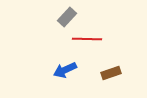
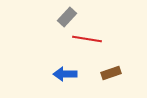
red line: rotated 8 degrees clockwise
blue arrow: moved 4 px down; rotated 25 degrees clockwise
